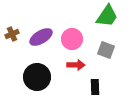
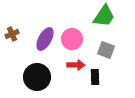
green trapezoid: moved 3 px left
purple ellipse: moved 4 px right, 2 px down; rotated 30 degrees counterclockwise
black rectangle: moved 10 px up
